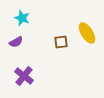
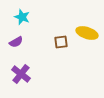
cyan star: moved 1 px up
yellow ellipse: rotated 40 degrees counterclockwise
purple cross: moved 3 px left, 2 px up
